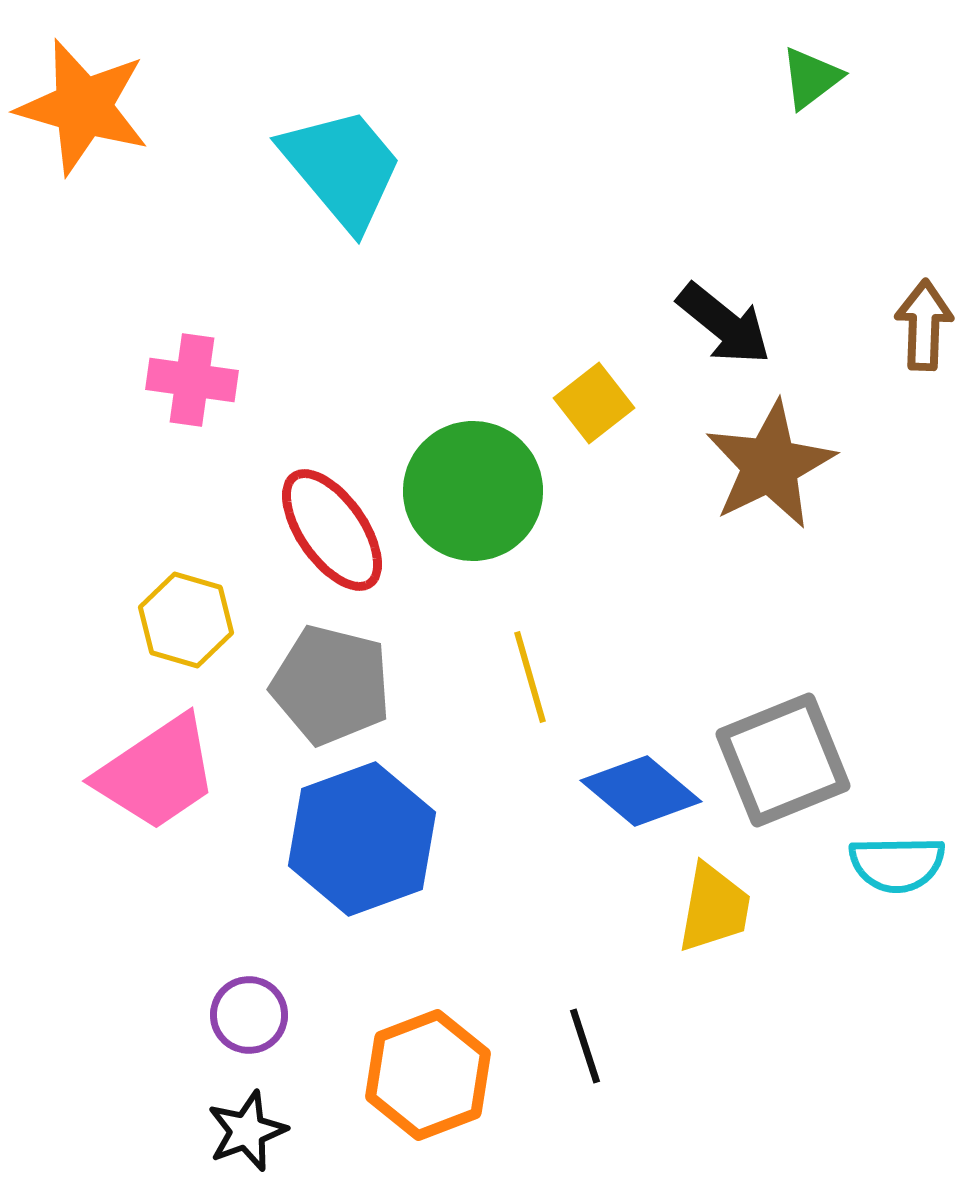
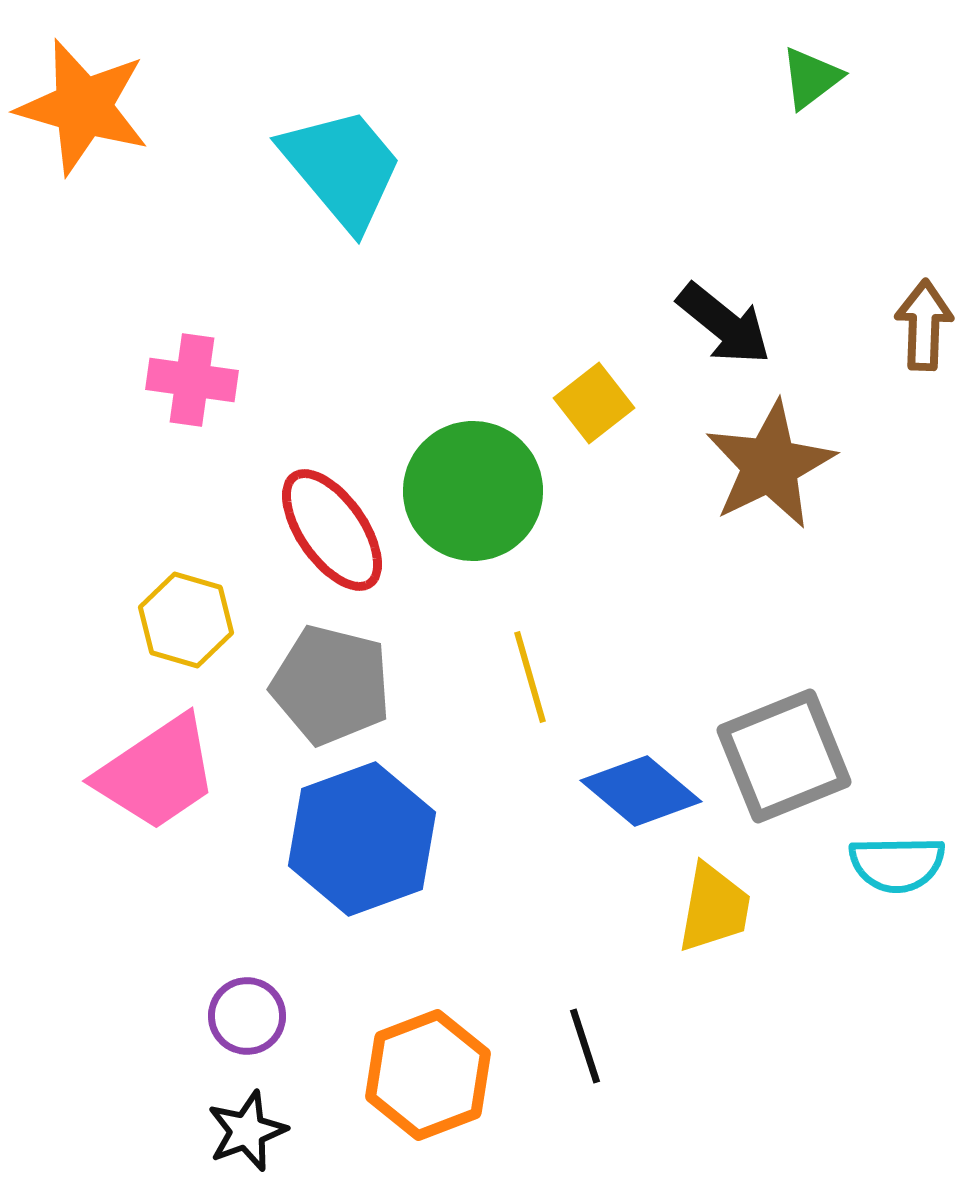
gray square: moved 1 px right, 4 px up
purple circle: moved 2 px left, 1 px down
